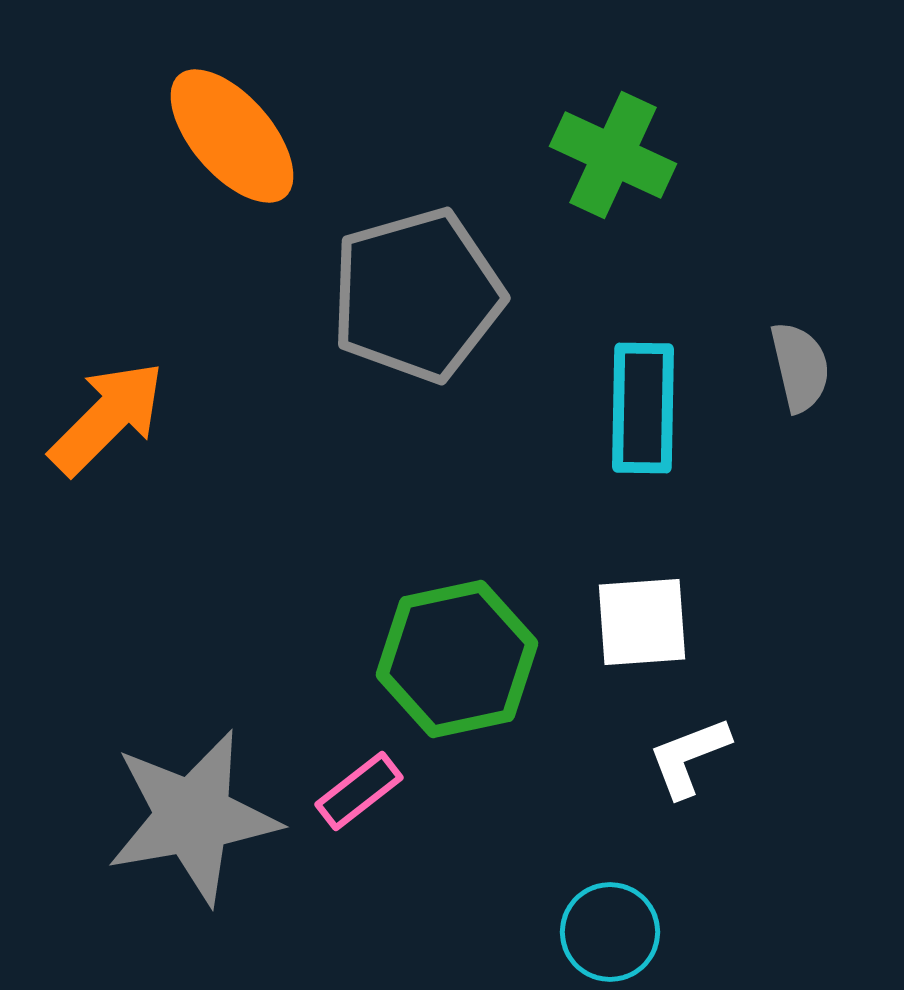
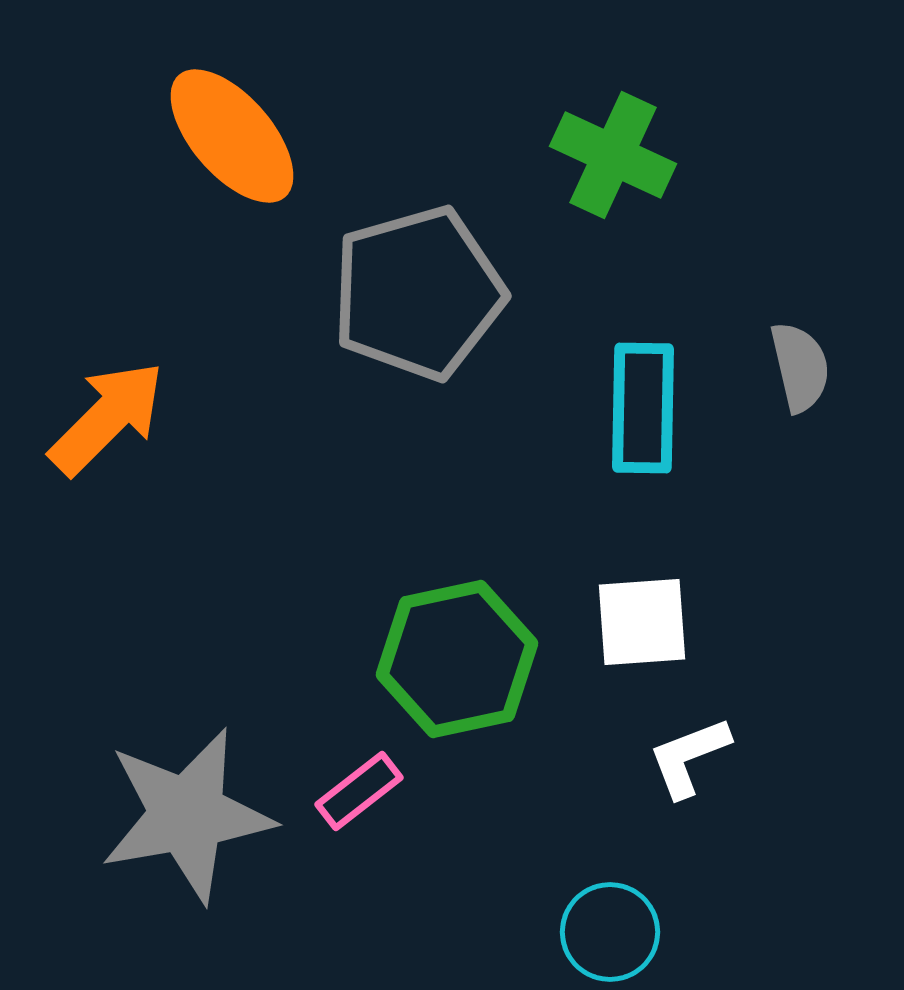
gray pentagon: moved 1 px right, 2 px up
gray star: moved 6 px left, 2 px up
